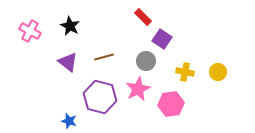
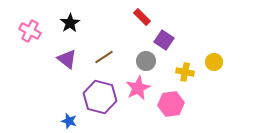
red rectangle: moved 1 px left
black star: moved 3 px up; rotated 12 degrees clockwise
purple square: moved 2 px right, 1 px down
brown line: rotated 18 degrees counterclockwise
purple triangle: moved 1 px left, 3 px up
yellow circle: moved 4 px left, 10 px up
pink star: moved 1 px up
